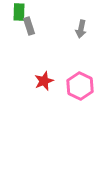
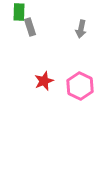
gray rectangle: moved 1 px right, 1 px down
